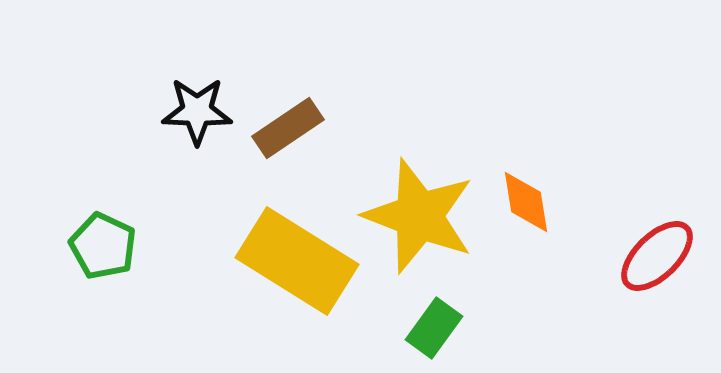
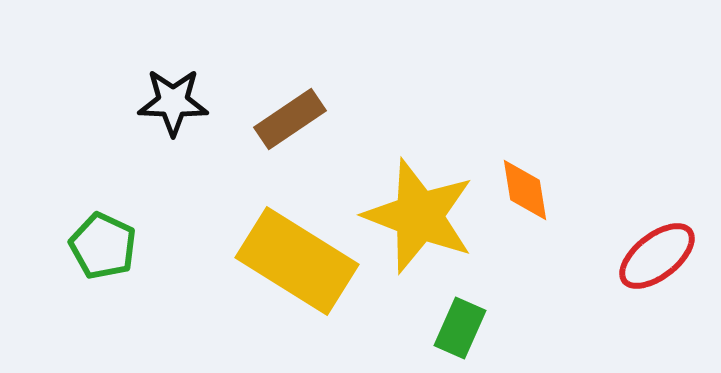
black star: moved 24 px left, 9 px up
brown rectangle: moved 2 px right, 9 px up
orange diamond: moved 1 px left, 12 px up
red ellipse: rotated 6 degrees clockwise
green rectangle: moved 26 px right; rotated 12 degrees counterclockwise
